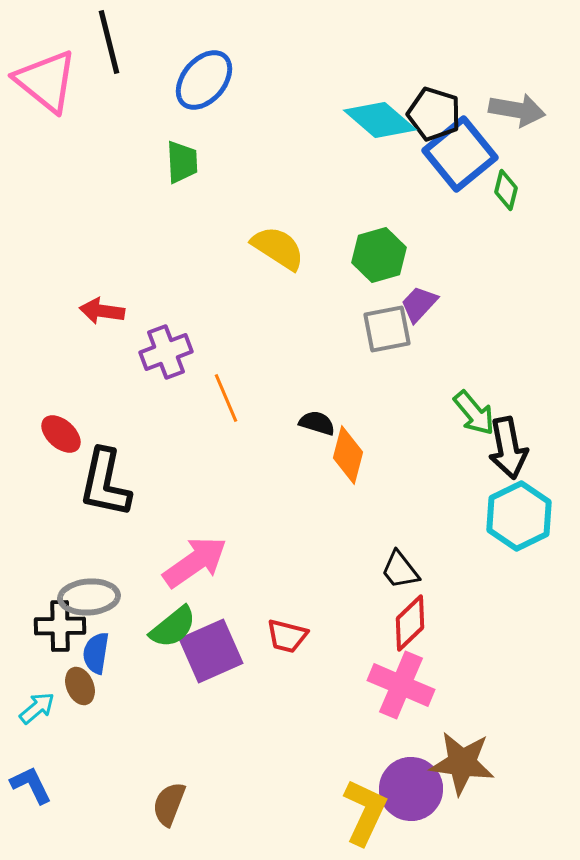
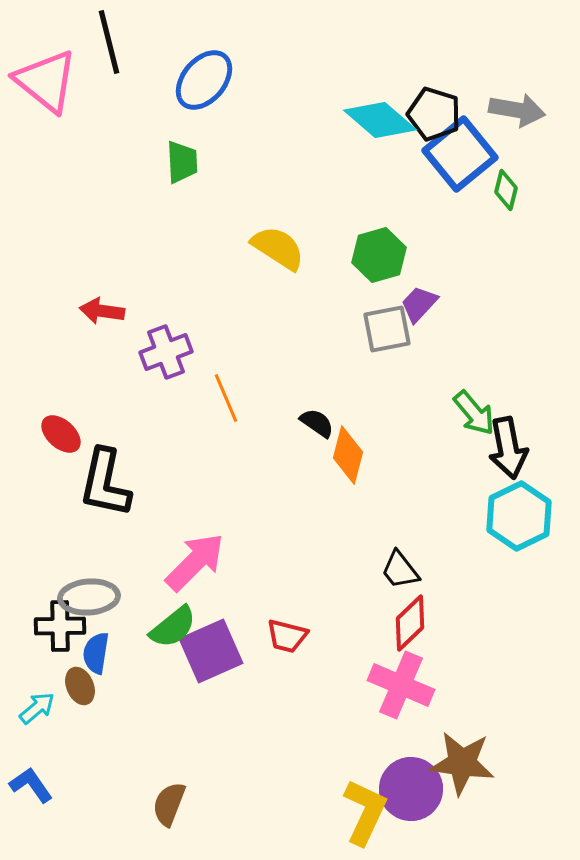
black semicircle: rotated 18 degrees clockwise
pink arrow: rotated 10 degrees counterclockwise
blue L-shape: rotated 9 degrees counterclockwise
